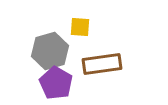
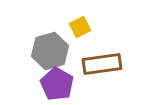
yellow square: rotated 30 degrees counterclockwise
purple pentagon: moved 1 px right, 1 px down
